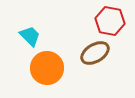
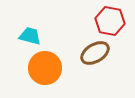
cyan trapezoid: rotated 30 degrees counterclockwise
orange circle: moved 2 px left
